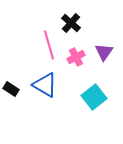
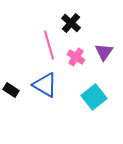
pink cross: rotated 30 degrees counterclockwise
black rectangle: moved 1 px down
